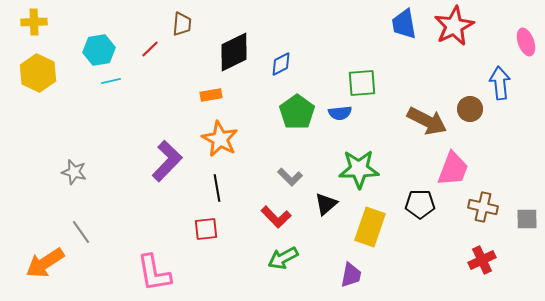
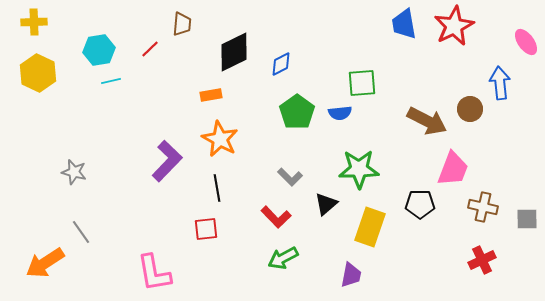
pink ellipse: rotated 16 degrees counterclockwise
